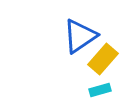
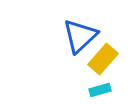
blue triangle: rotated 9 degrees counterclockwise
